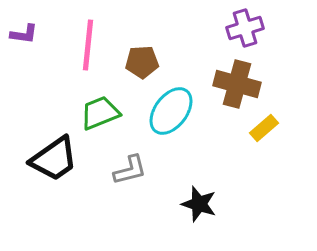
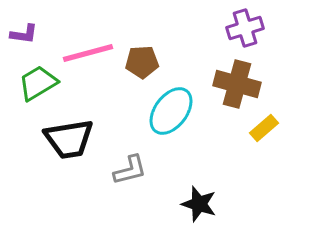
pink line: moved 8 px down; rotated 69 degrees clockwise
green trapezoid: moved 62 px left, 30 px up; rotated 9 degrees counterclockwise
black trapezoid: moved 15 px right, 20 px up; rotated 26 degrees clockwise
